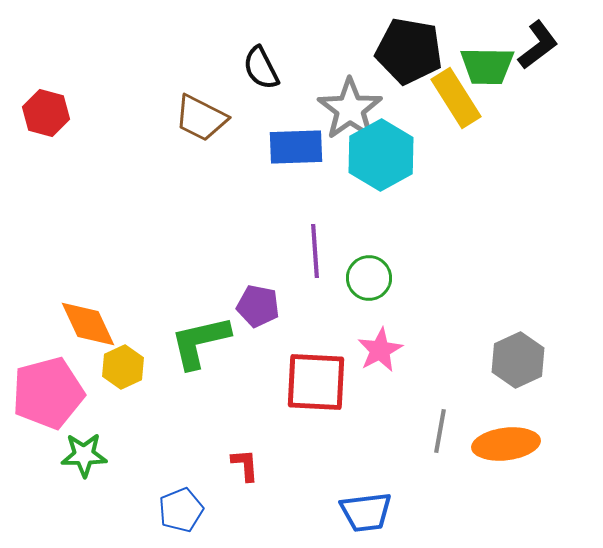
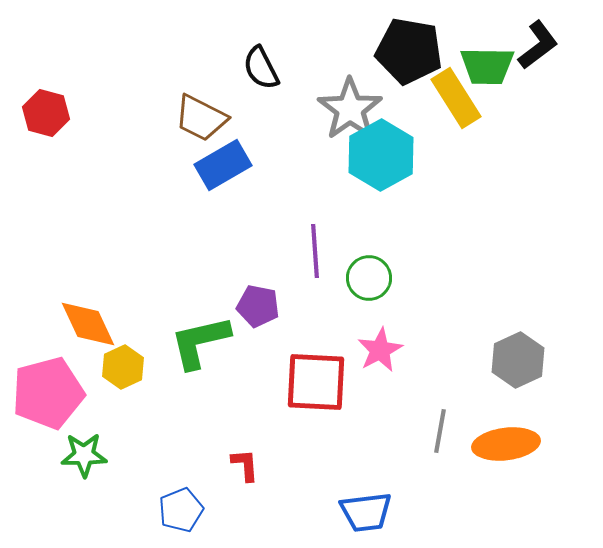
blue rectangle: moved 73 px left, 18 px down; rotated 28 degrees counterclockwise
